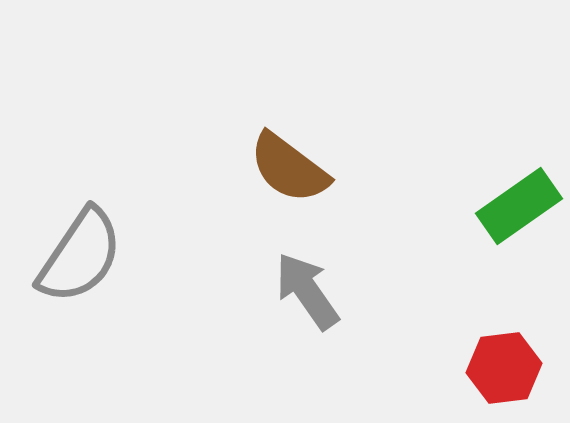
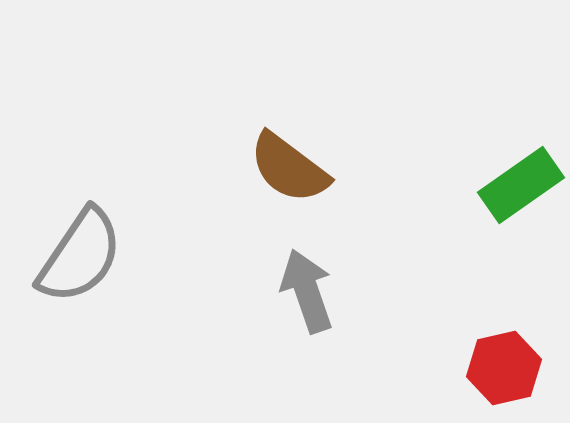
green rectangle: moved 2 px right, 21 px up
gray arrow: rotated 16 degrees clockwise
red hexagon: rotated 6 degrees counterclockwise
